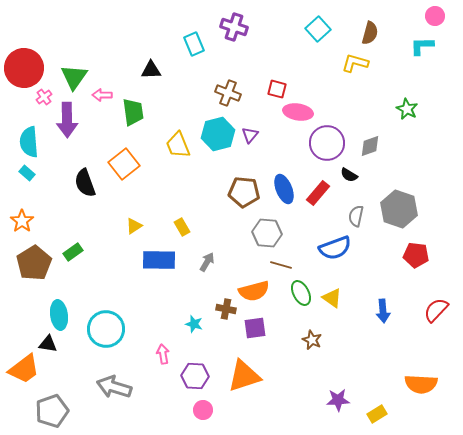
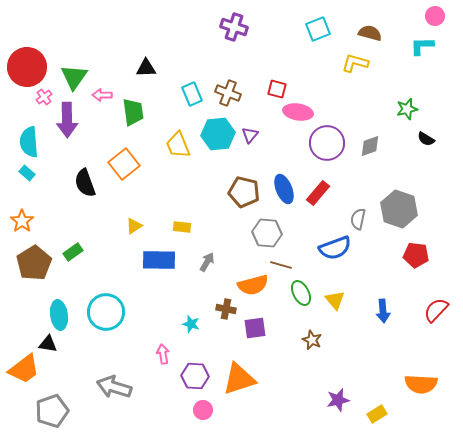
cyan square at (318, 29): rotated 20 degrees clockwise
brown semicircle at (370, 33): rotated 90 degrees counterclockwise
cyan rectangle at (194, 44): moved 2 px left, 50 px down
red circle at (24, 68): moved 3 px right, 1 px up
black triangle at (151, 70): moved 5 px left, 2 px up
green star at (407, 109): rotated 30 degrees clockwise
cyan hexagon at (218, 134): rotated 8 degrees clockwise
black semicircle at (349, 175): moved 77 px right, 36 px up
brown pentagon at (244, 192): rotated 8 degrees clockwise
gray semicircle at (356, 216): moved 2 px right, 3 px down
yellow rectangle at (182, 227): rotated 54 degrees counterclockwise
orange semicircle at (254, 291): moved 1 px left, 6 px up
yellow triangle at (332, 298): moved 3 px right, 2 px down; rotated 15 degrees clockwise
cyan star at (194, 324): moved 3 px left
cyan circle at (106, 329): moved 17 px up
orange triangle at (244, 376): moved 5 px left, 3 px down
purple star at (338, 400): rotated 10 degrees counterclockwise
